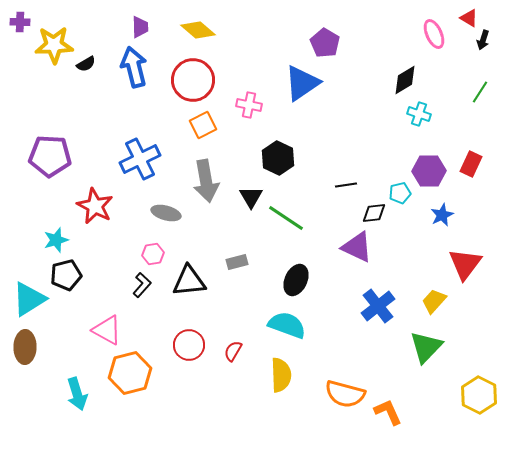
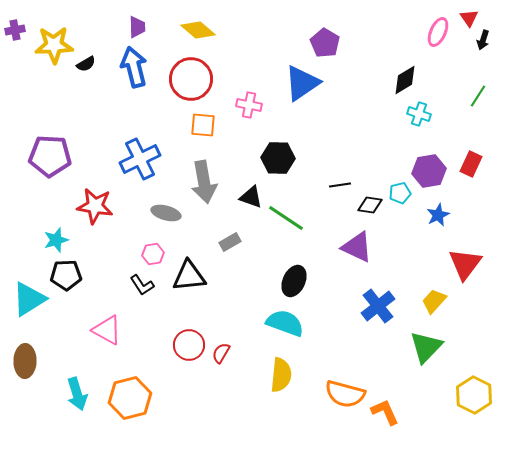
red triangle at (469, 18): rotated 24 degrees clockwise
purple cross at (20, 22): moved 5 px left, 8 px down; rotated 12 degrees counterclockwise
purple trapezoid at (140, 27): moved 3 px left
pink ellipse at (434, 34): moved 4 px right, 2 px up; rotated 48 degrees clockwise
red circle at (193, 80): moved 2 px left, 1 px up
green line at (480, 92): moved 2 px left, 4 px down
orange square at (203, 125): rotated 32 degrees clockwise
black hexagon at (278, 158): rotated 24 degrees counterclockwise
purple hexagon at (429, 171): rotated 8 degrees counterclockwise
gray arrow at (206, 181): moved 2 px left, 1 px down
black line at (346, 185): moved 6 px left
black triangle at (251, 197): rotated 40 degrees counterclockwise
red star at (95, 206): rotated 18 degrees counterclockwise
black diamond at (374, 213): moved 4 px left, 8 px up; rotated 15 degrees clockwise
blue star at (442, 215): moved 4 px left
gray rectangle at (237, 262): moved 7 px left, 20 px up; rotated 15 degrees counterclockwise
black pentagon at (66, 275): rotated 12 degrees clockwise
black ellipse at (296, 280): moved 2 px left, 1 px down
black triangle at (189, 281): moved 5 px up
black L-shape at (142, 285): rotated 105 degrees clockwise
cyan semicircle at (287, 325): moved 2 px left, 2 px up
brown ellipse at (25, 347): moved 14 px down
red semicircle at (233, 351): moved 12 px left, 2 px down
orange hexagon at (130, 373): moved 25 px down
yellow semicircle at (281, 375): rotated 8 degrees clockwise
yellow hexagon at (479, 395): moved 5 px left
orange L-shape at (388, 412): moved 3 px left
